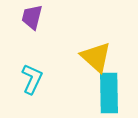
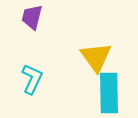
yellow triangle: rotated 12 degrees clockwise
